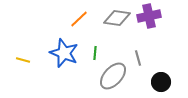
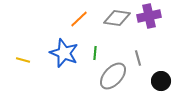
black circle: moved 1 px up
